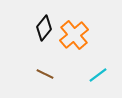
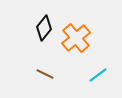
orange cross: moved 2 px right, 3 px down
